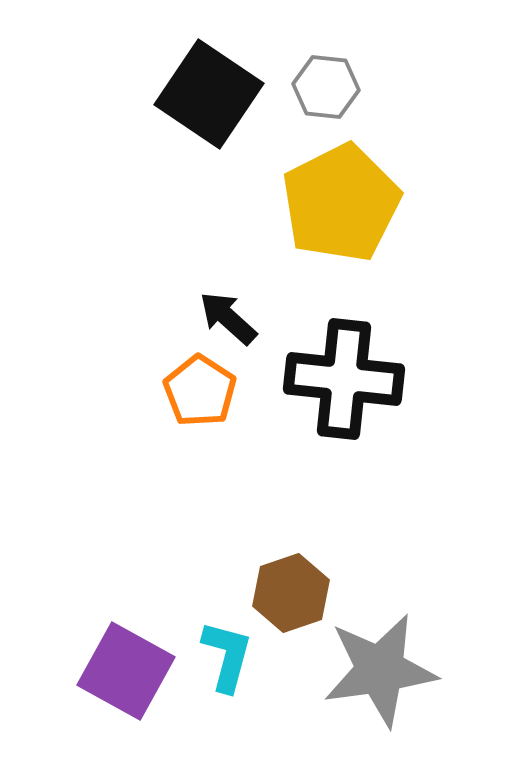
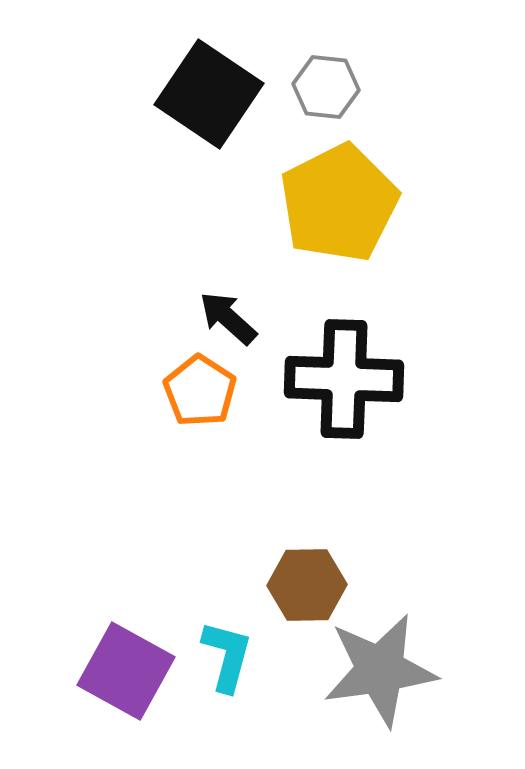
yellow pentagon: moved 2 px left
black cross: rotated 4 degrees counterclockwise
brown hexagon: moved 16 px right, 8 px up; rotated 18 degrees clockwise
